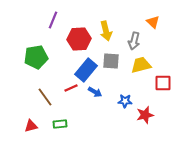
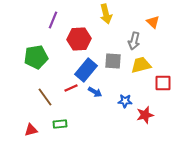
yellow arrow: moved 17 px up
gray square: moved 2 px right
red triangle: moved 4 px down
